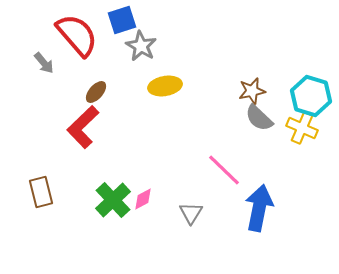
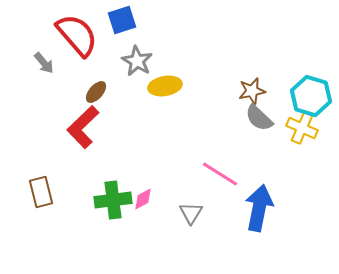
gray star: moved 4 px left, 15 px down
pink line: moved 4 px left, 4 px down; rotated 12 degrees counterclockwise
green cross: rotated 36 degrees clockwise
